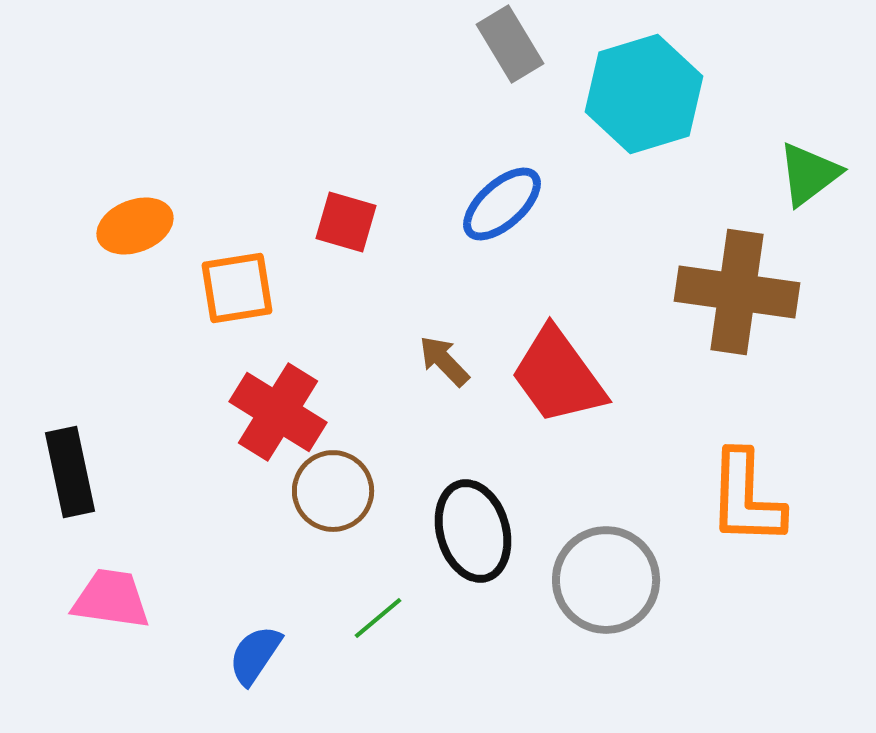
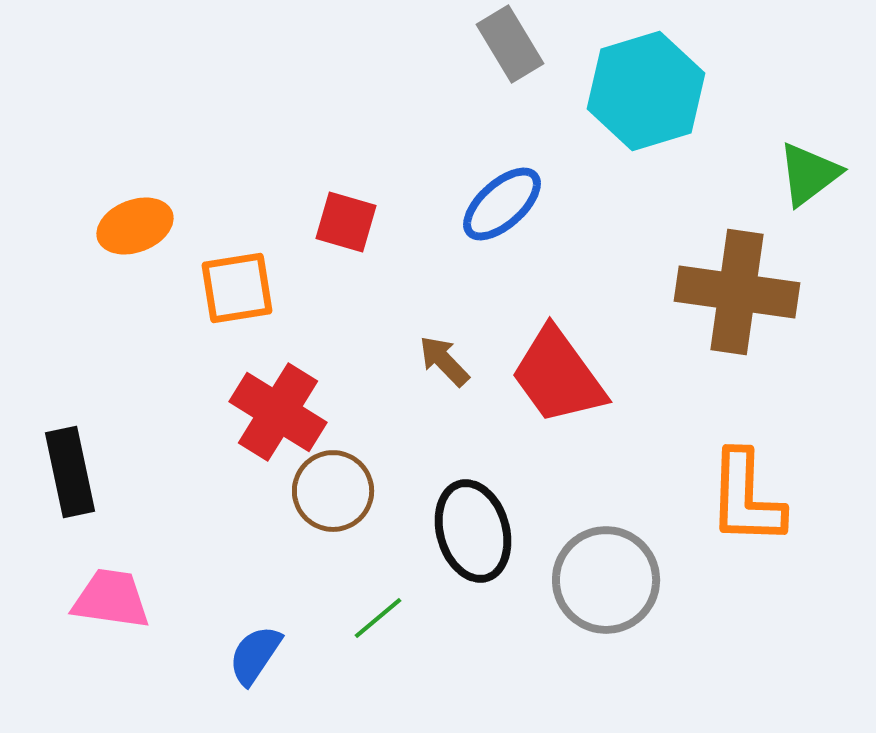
cyan hexagon: moved 2 px right, 3 px up
